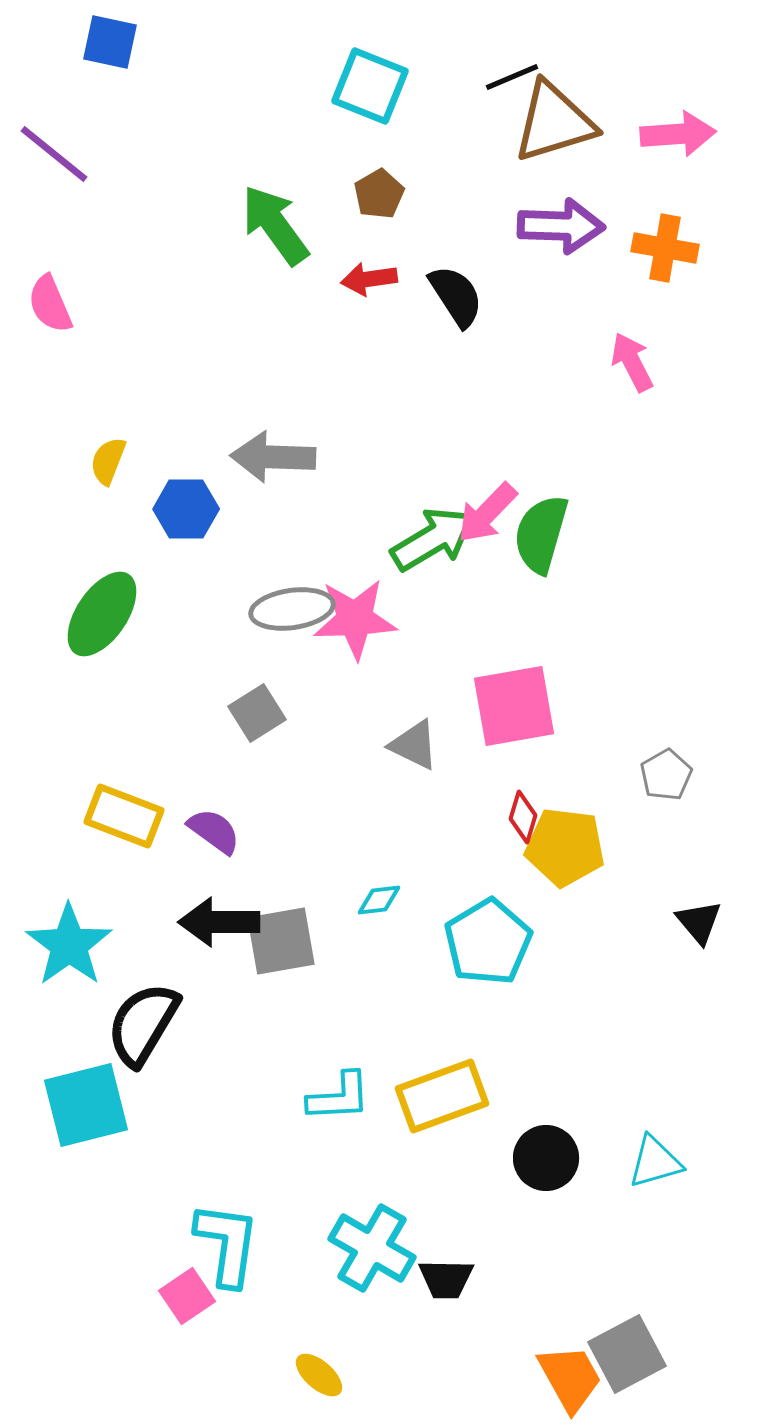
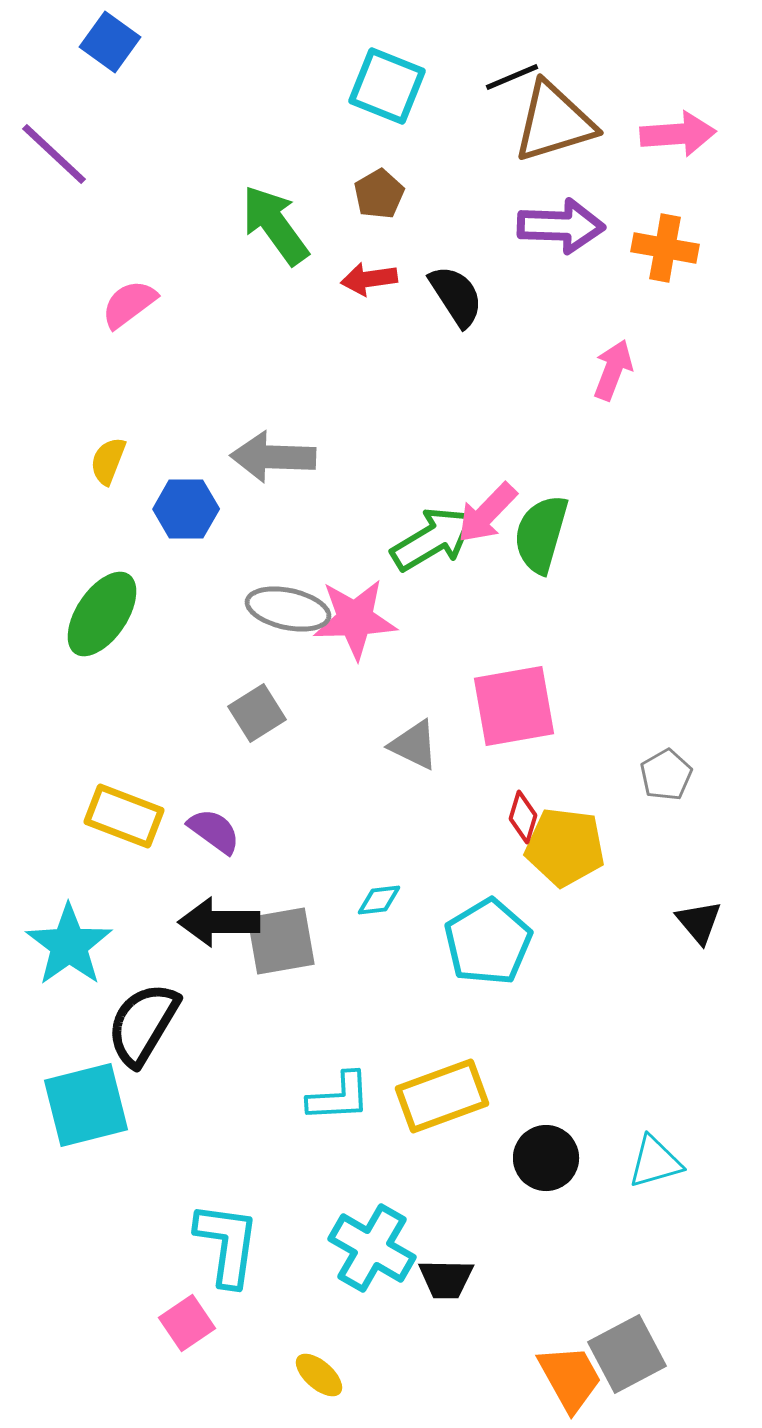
blue square at (110, 42): rotated 24 degrees clockwise
cyan square at (370, 86): moved 17 px right
purple line at (54, 154): rotated 4 degrees clockwise
pink semicircle at (50, 304): moved 79 px right; rotated 76 degrees clockwise
pink arrow at (632, 362): moved 19 px left, 8 px down; rotated 48 degrees clockwise
gray ellipse at (292, 609): moved 4 px left; rotated 20 degrees clockwise
pink square at (187, 1296): moved 27 px down
